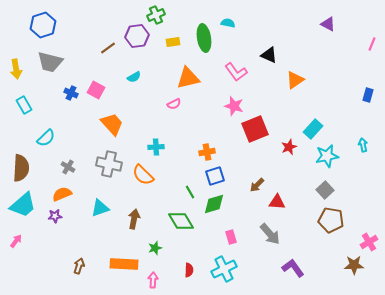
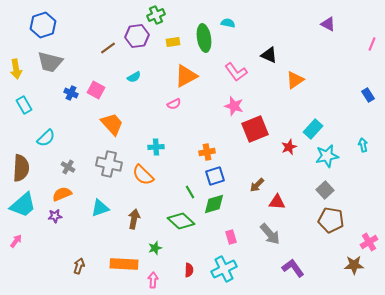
orange triangle at (188, 78): moved 2 px left, 2 px up; rotated 15 degrees counterclockwise
blue rectangle at (368, 95): rotated 48 degrees counterclockwise
green diamond at (181, 221): rotated 16 degrees counterclockwise
